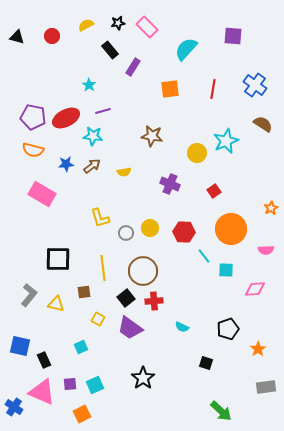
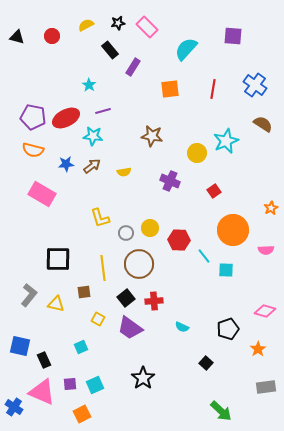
purple cross at (170, 184): moved 3 px up
orange circle at (231, 229): moved 2 px right, 1 px down
red hexagon at (184, 232): moved 5 px left, 8 px down
brown circle at (143, 271): moved 4 px left, 7 px up
pink diamond at (255, 289): moved 10 px right, 22 px down; rotated 20 degrees clockwise
black square at (206, 363): rotated 24 degrees clockwise
